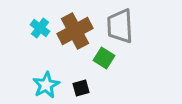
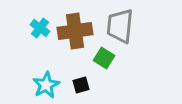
gray trapezoid: rotated 9 degrees clockwise
brown cross: rotated 20 degrees clockwise
black square: moved 3 px up
